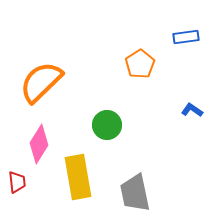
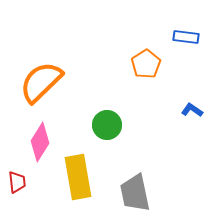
blue rectangle: rotated 15 degrees clockwise
orange pentagon: moved 6 px right
pink diamond: moved 1 px right, 2 px up
